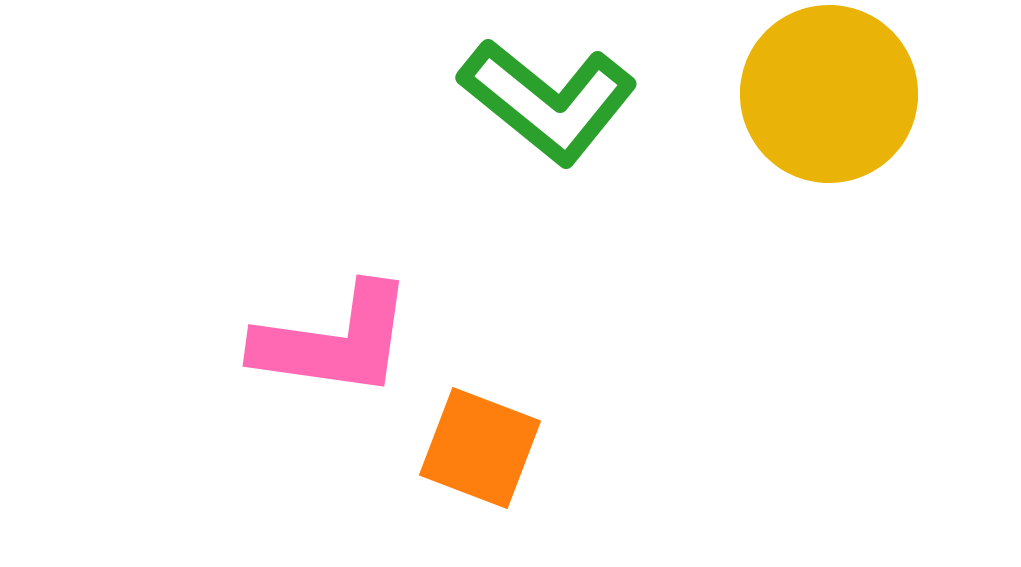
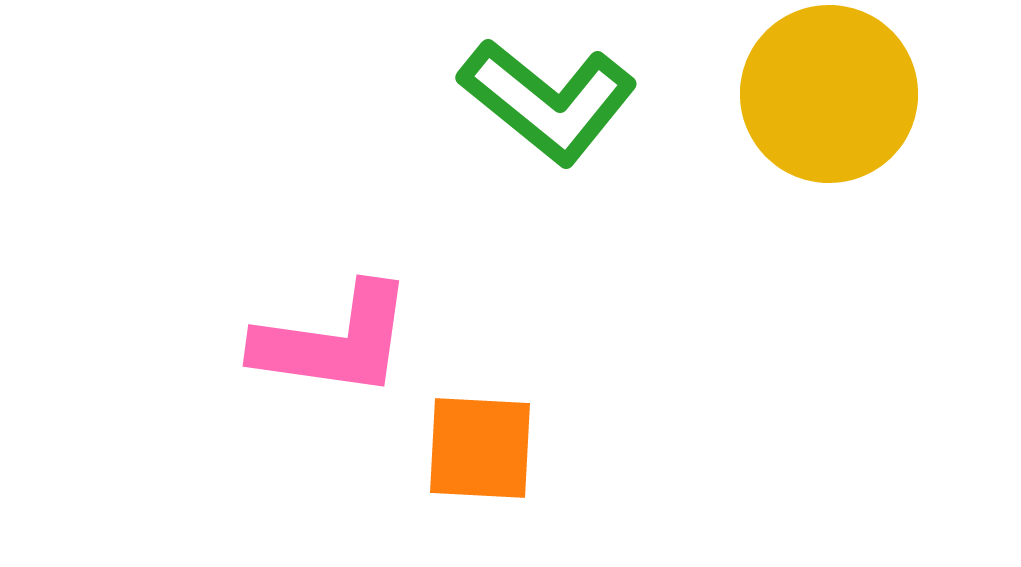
orange square: rotated 18 degrees counterclockwise
